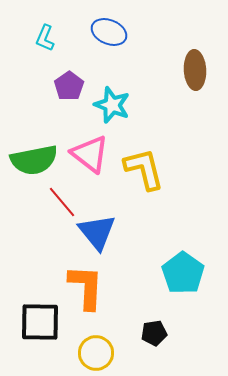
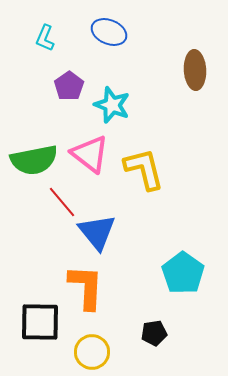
yellow circle: moved 4 px left, 1 px up
